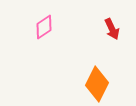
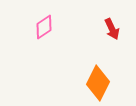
orange diamond: moved 1 px right, 1 px up
